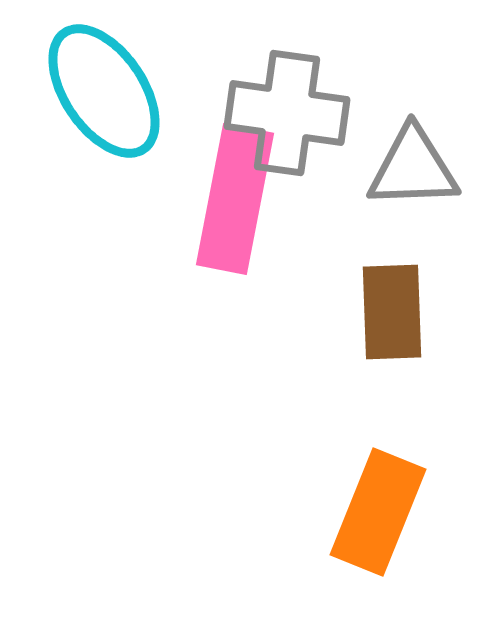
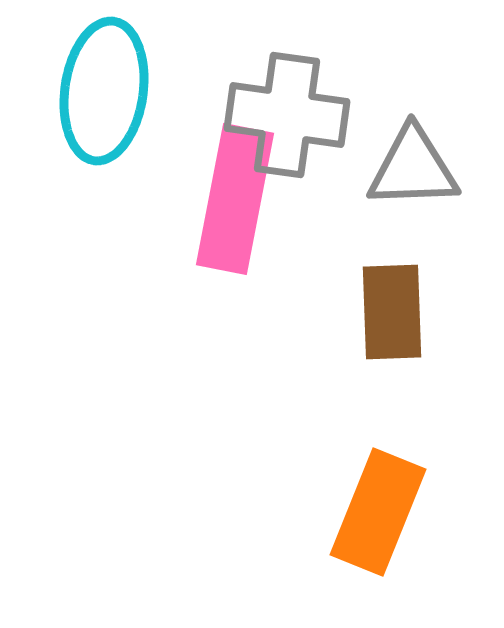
cyan ellipse: rotated 42 degrees clockwise
gray cross: moved 2 px down
